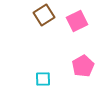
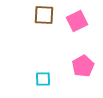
brown square: rotated 35 degrees clockwise
